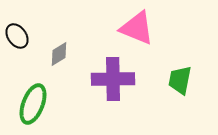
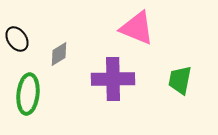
black ellipse: moved 3 px down
green ellipse: moved 5 px left, 10 px up; rotated 15 degrees counterclockwise
